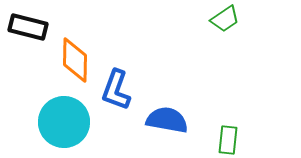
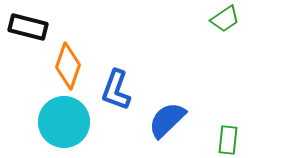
orange diamond: moved 7 px left, 6 px down; rotated 18 degrees clockwise
blue semicircle: rotated 54 degrees counterclockwise
